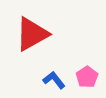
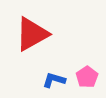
blue L-shape: rotated 35 degrees counterclockwise
